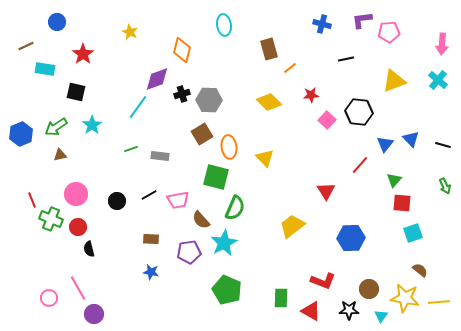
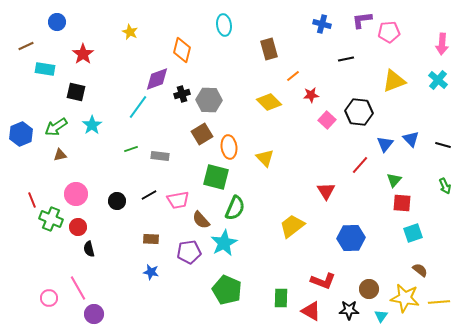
orange line at (290, 68): moved 3 px right, 8 px down
